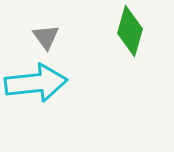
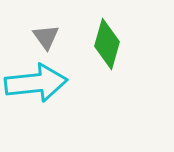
green diamond: moved 23 px left, 13 px down
